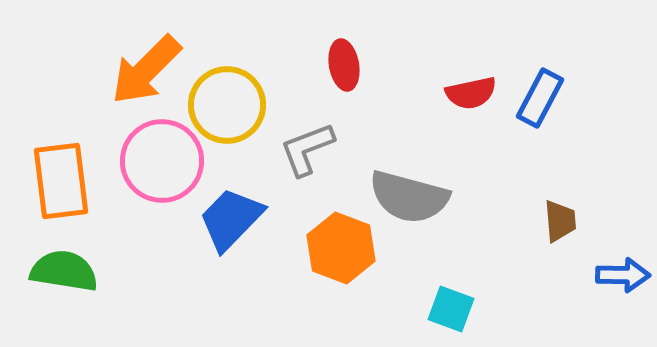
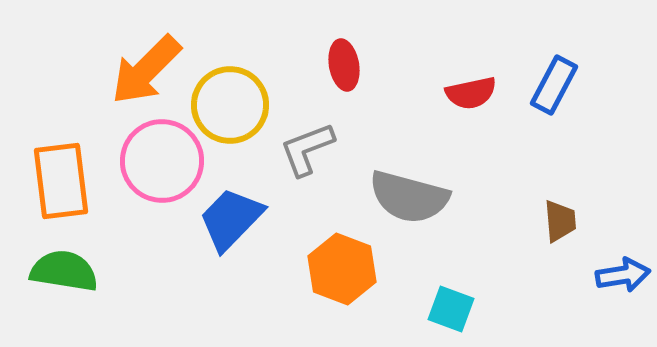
blue rectangle: moved 14 px right, 13 px up
yellow circle: moved 3 px right
orange hexagon: moved 1 px right, 21 px down
blue arrow: rotated 10 degrees counterclockwise
